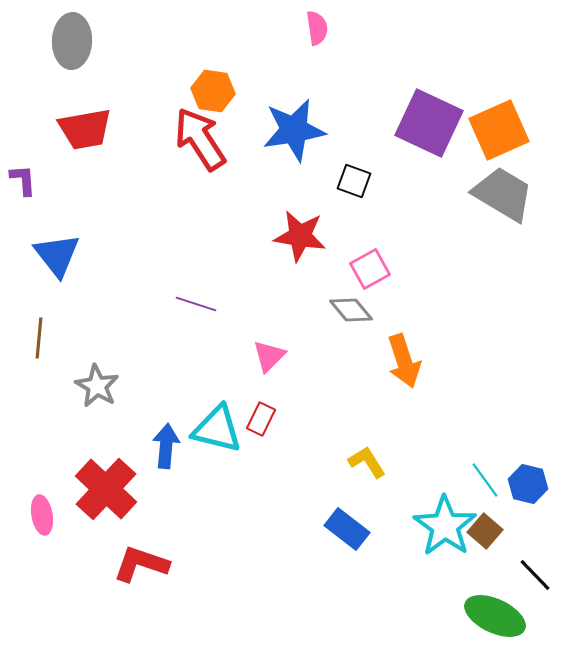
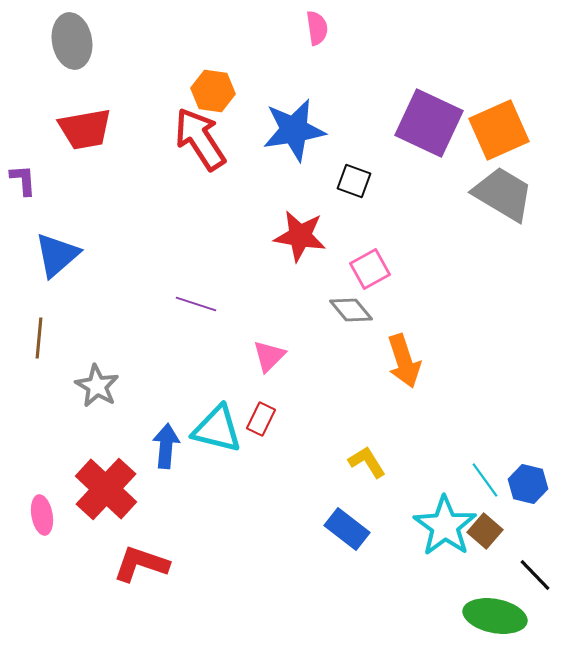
gray ellipse: rotated 12 degrees counterclockwise
blue triangle: rotated 27 degrees clockwise
green ellipse: rotated 14 degrees counterclockwise
